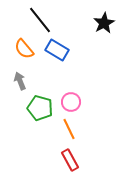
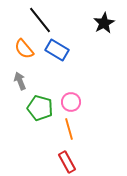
orange line: rotated 10 degrees clockwise
red rectangle: moved 3 px left, 2 px down
